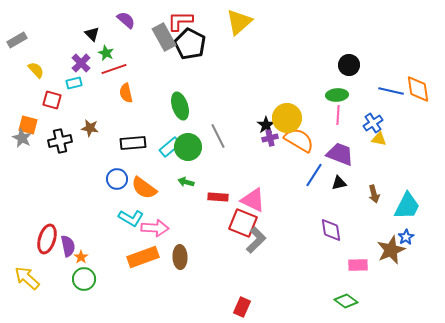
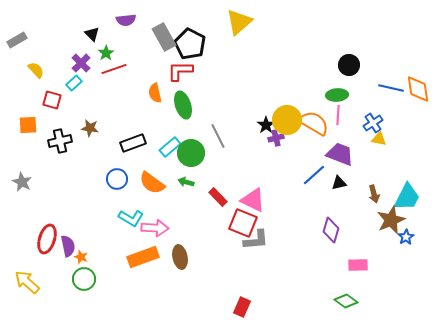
purple semicircle at (126, 20): rotated 132 degrees clockwise
red L-shape at (180, 21): moved 50 px down
green star at (106, 53): rotated 14 degrees clockwise
cyan rectangle at (74, 83): rotated 28 degrees counterclockwise
blue line at (391, 91): moved 3 px up
orange semicircle at (126, 93): moved 29 px right
green ellipse at (180, 106): moved 3 px right, 1 px up
yellow circle at (287, 118): moved 2 px down
orange square at (28, 125): rotated 18 degrees counterclockwise
gray star at (22, 138): moved 44 px down
purple cross at (270, 138): moved 6 px right
orange semicircle at (299, 140): moved 15 px right, 17 px up
black rectangle at (133, 143): rotated 15 degrees counterclockwise
green circle at (188, 147): moved 3 px right, 6 px down
blue line at (314, 175): rotated 15 degrees clockwise
orange semicircle at (144, 188): moved 8 px right, 5 px up
red rectangle at (218, 197): rotated 42 degrees clockwise
cyan trapezoid at (407, 206): moved 9 px up
purple diamond at (331, 230): rotated 25 degrees clockwise
gray L-shape at (256, 240): rotated 40 degrees clockwise
brown star at (391, 250): moved 30 px up
orange star at (81, 257): rotated 16 degrees counterclockwise
brown ellipse at (180, 257): rotated 10 degrees counterclockwise
yellow arrow at (27, 278): moved 4 px down
